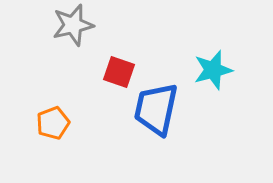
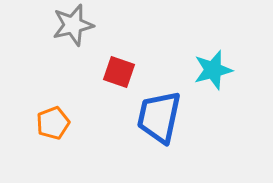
blue trapezoid: moved 3 px right, 8 px down
